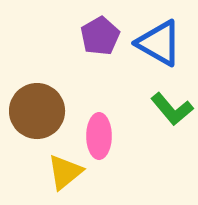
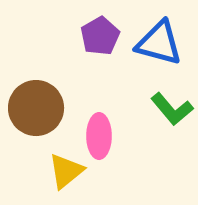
blue triangle: rotated 15 degrees counterclockwise
brown circle: moved 1 px left, 3 px up
yellow triangle: moved 1 px right, 1 px up
